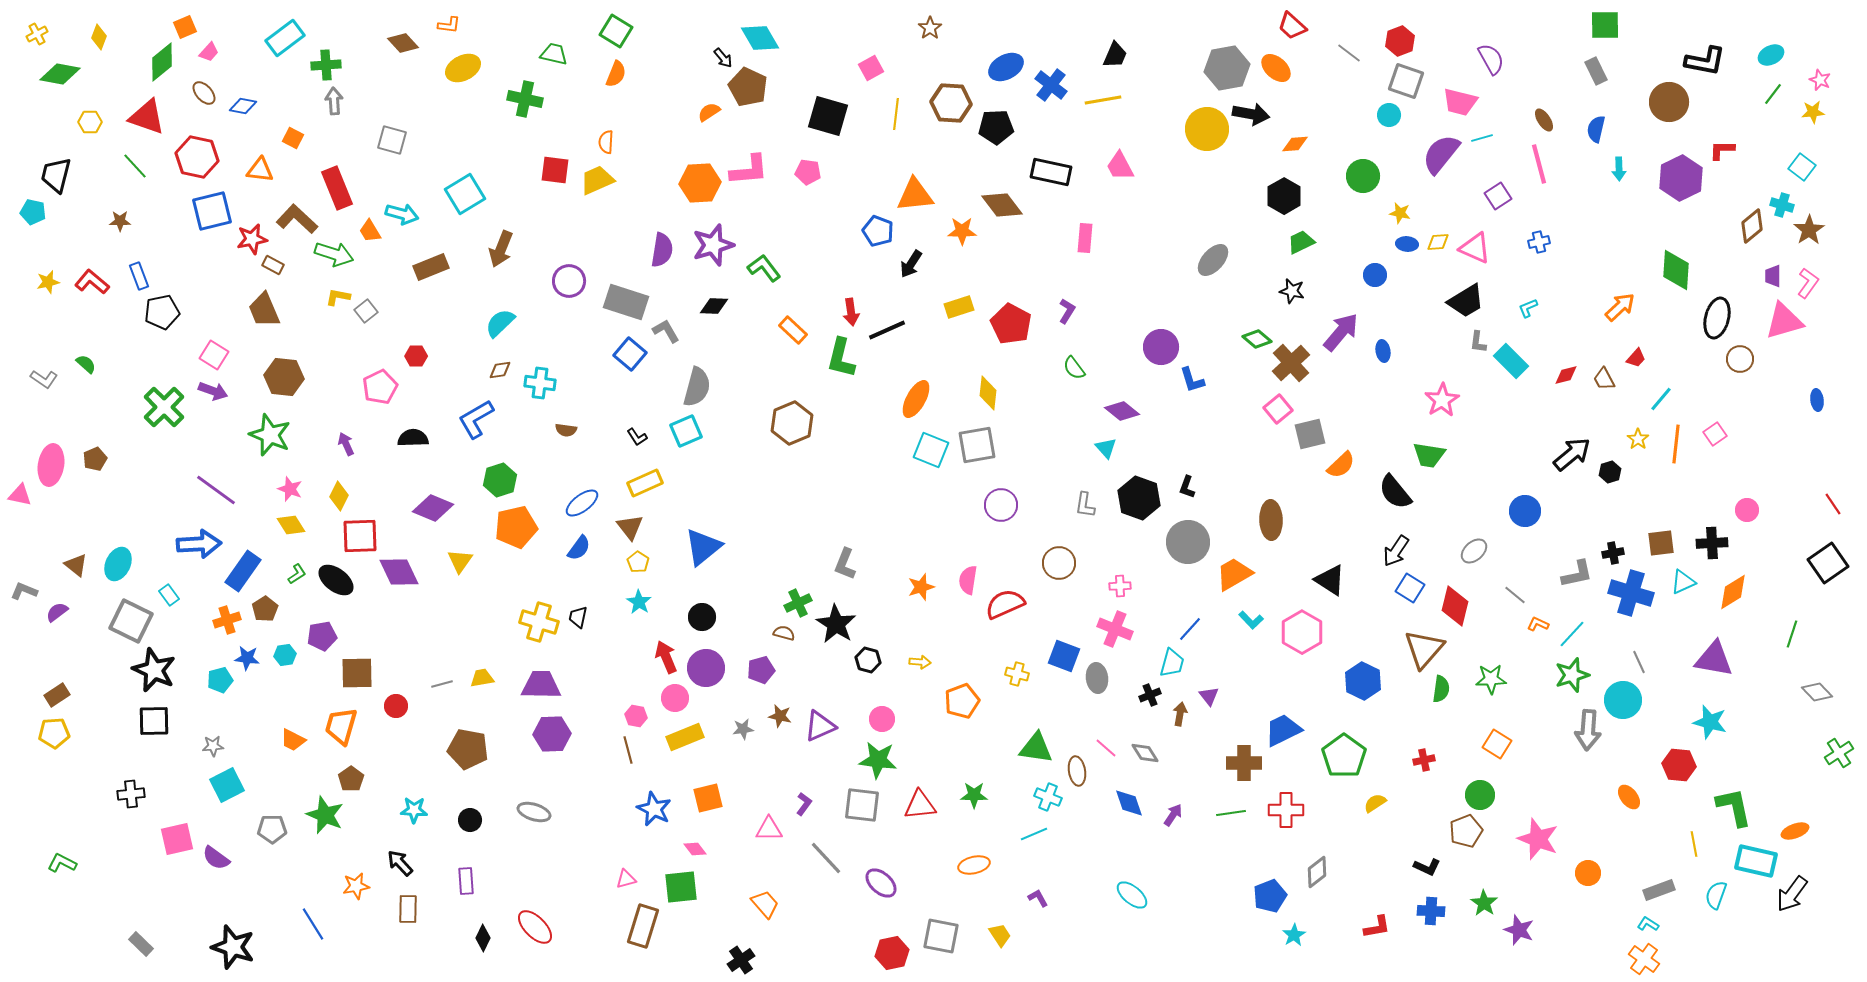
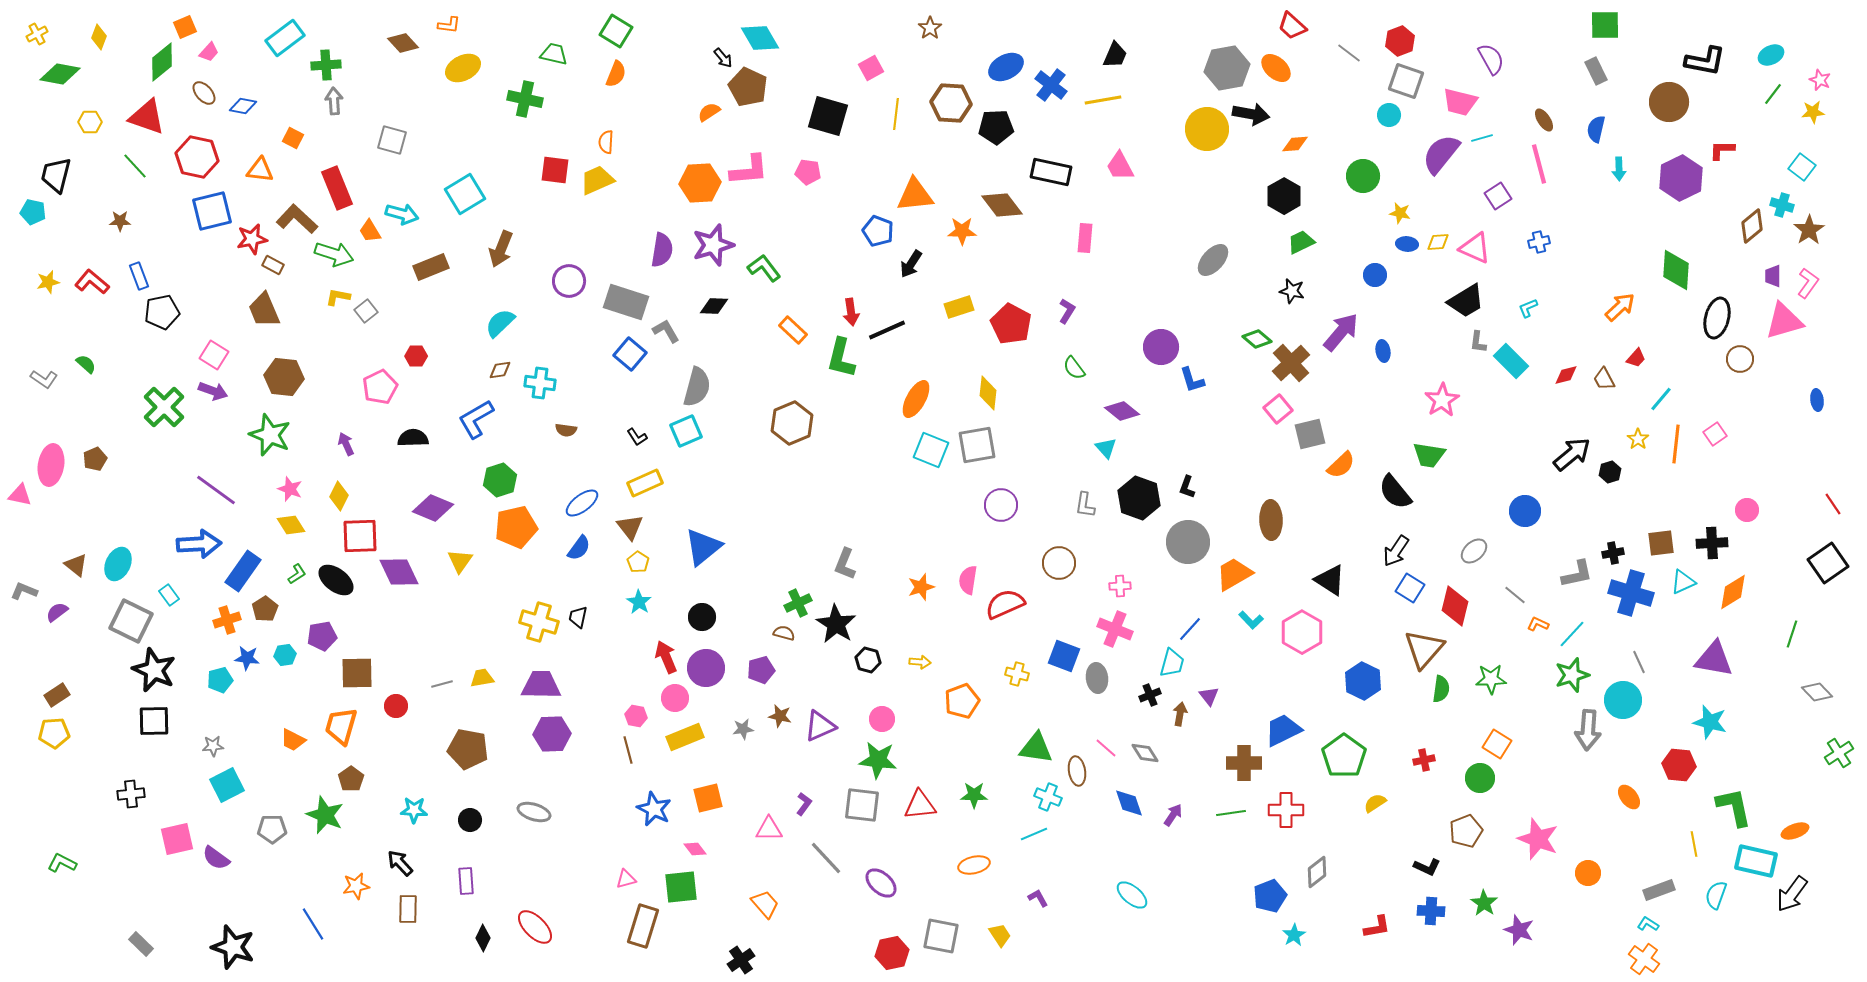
green circle at (1480, 795): moved 17 px up
